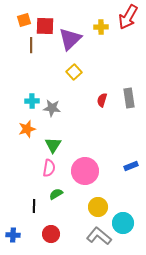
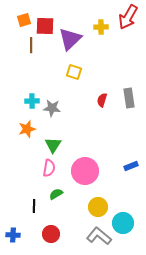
yellow square: rotated 28 degrees counterclockwise
